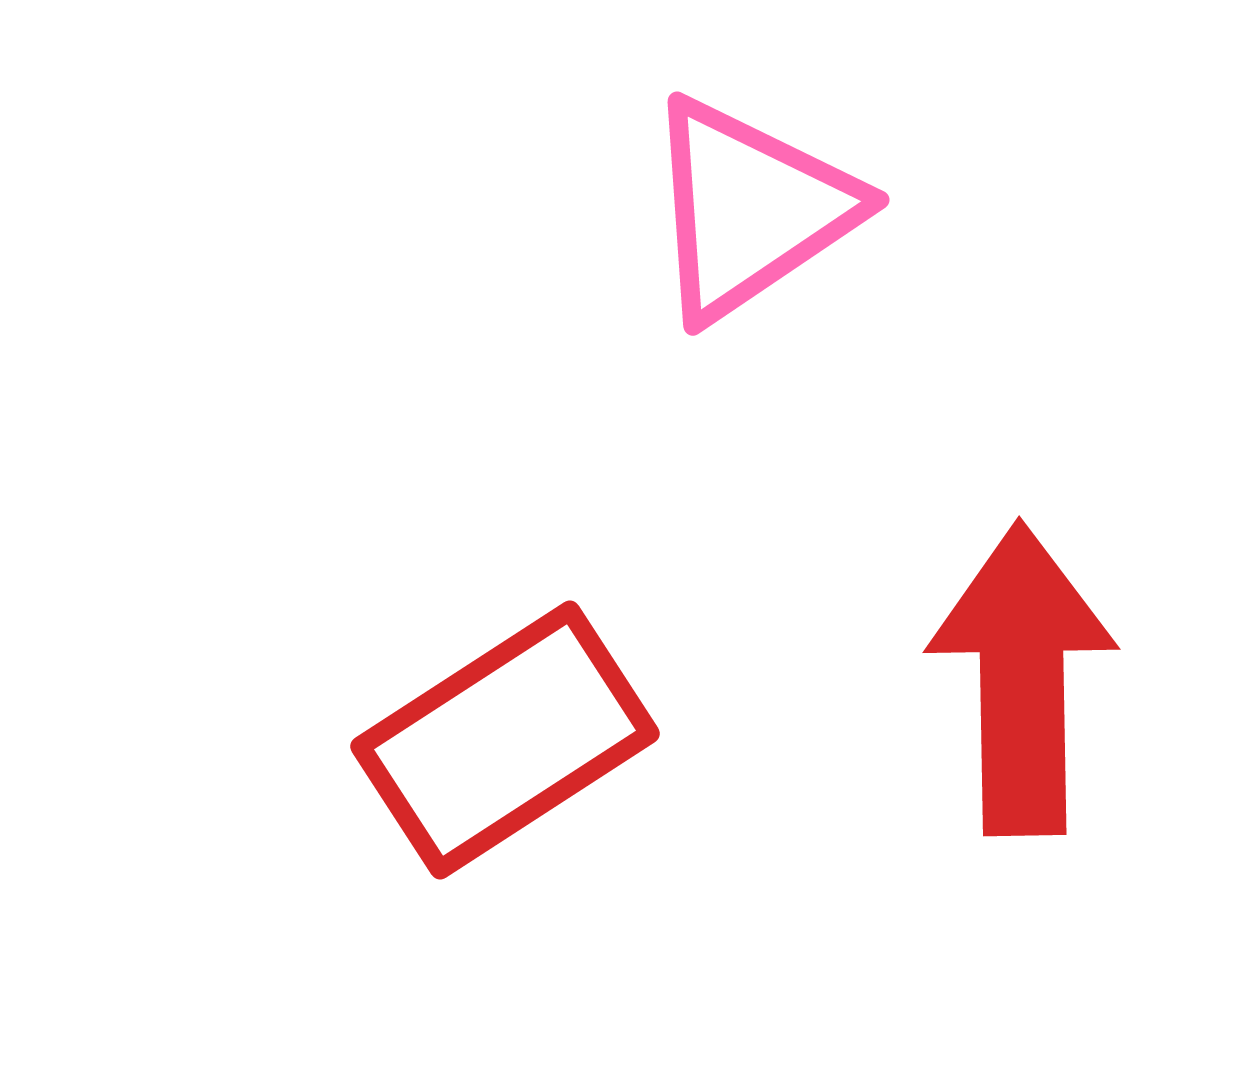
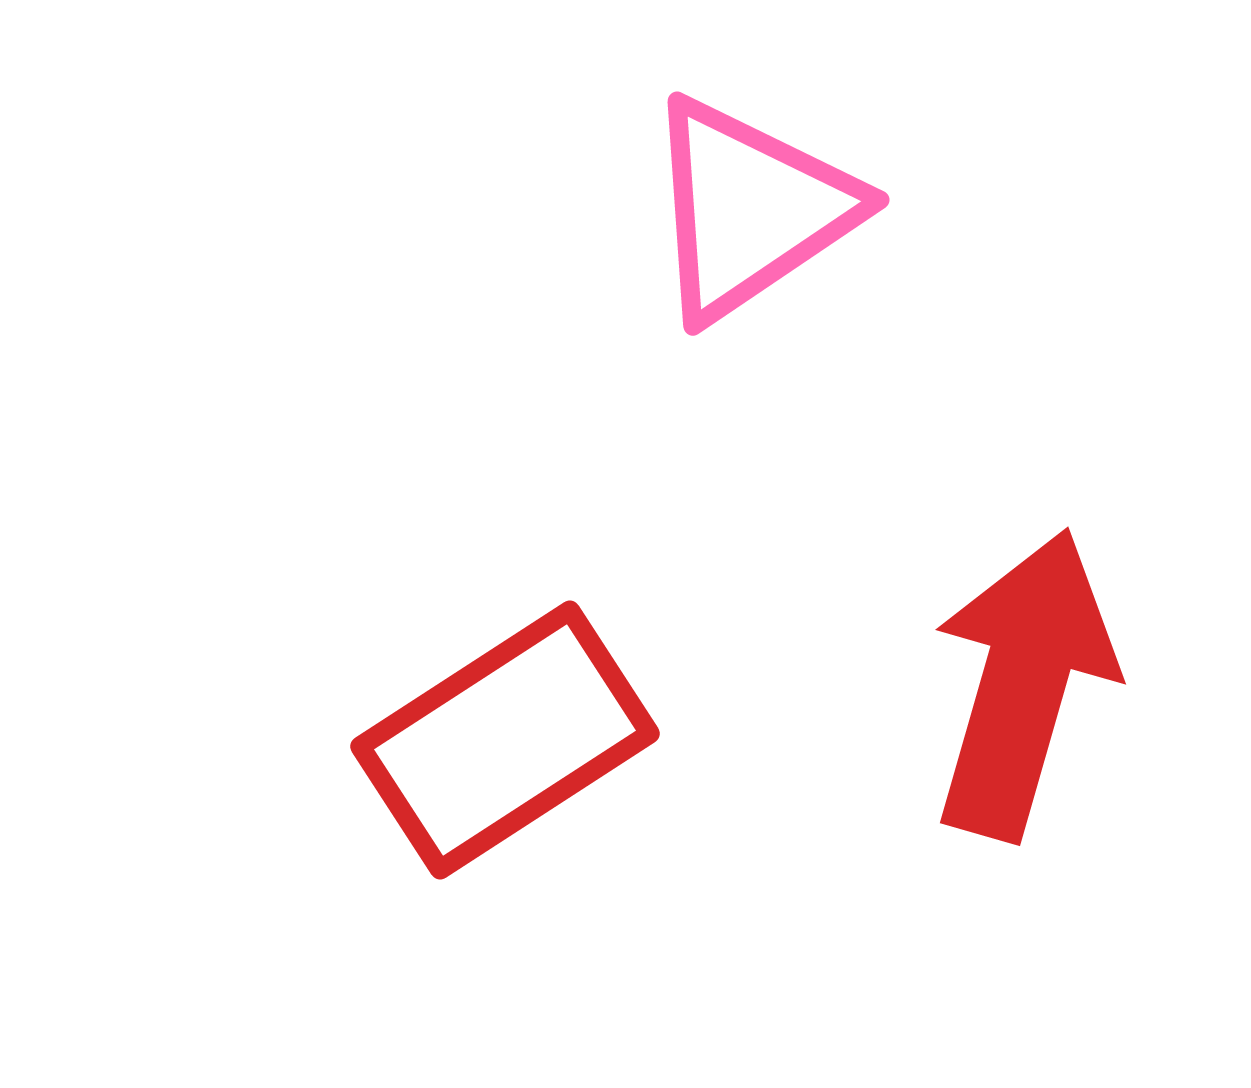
red arrow: moved 1 px right, 5 px down; rotated 17 degrees clockwise
